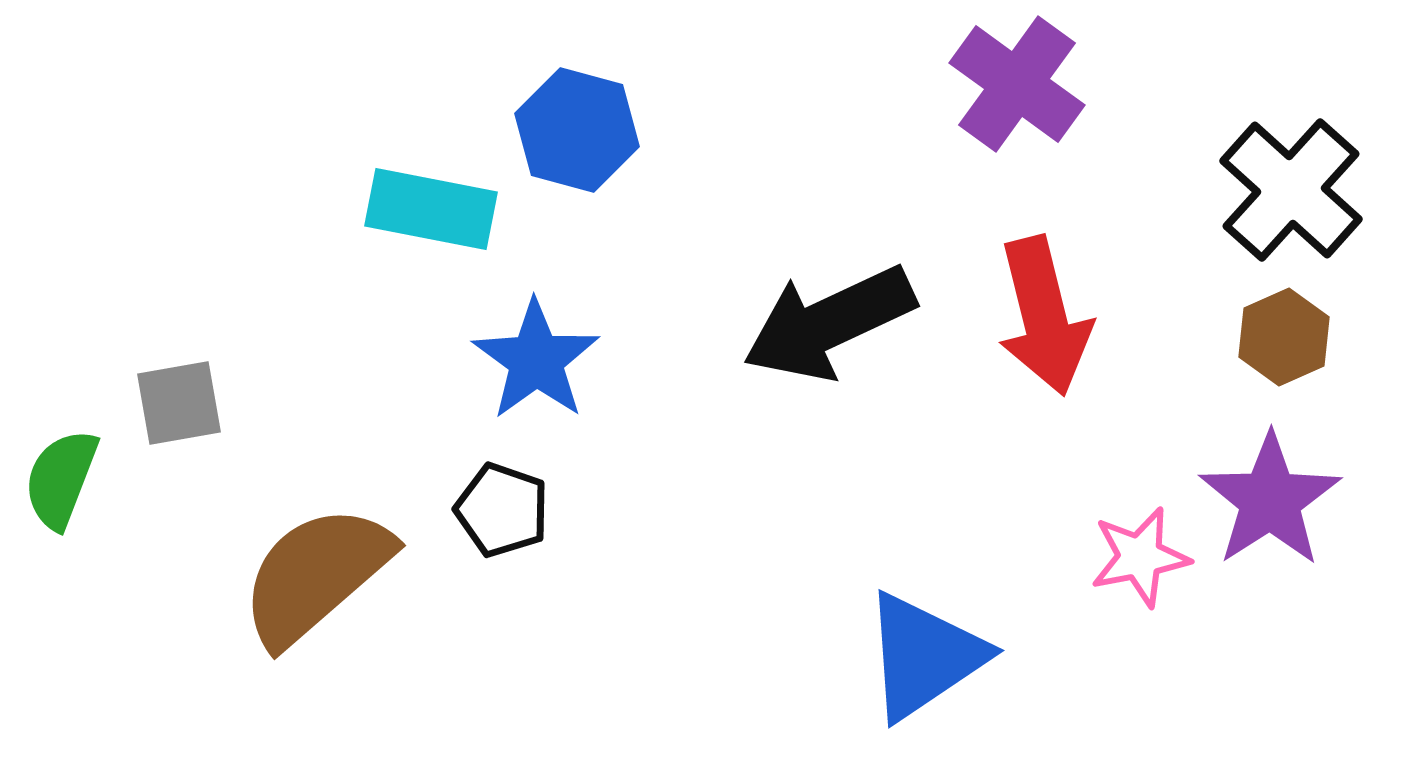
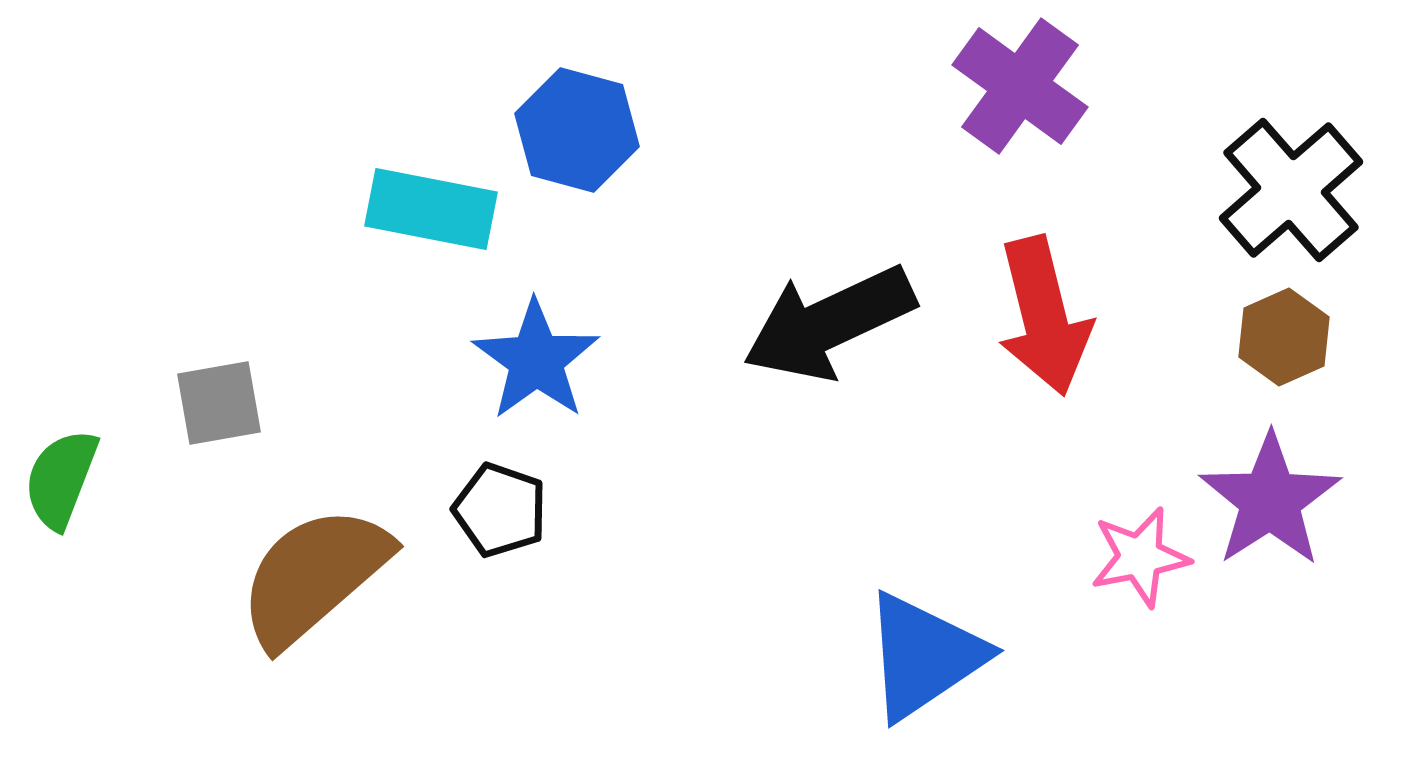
purple cross: moved 3 px right, 2 px down
black cross: rotated 7 degrees clockwise
gray square: moved 40 px right
black pentagon: moved 2 px left
brown semicircle: moved 2 px left, 1 px down
